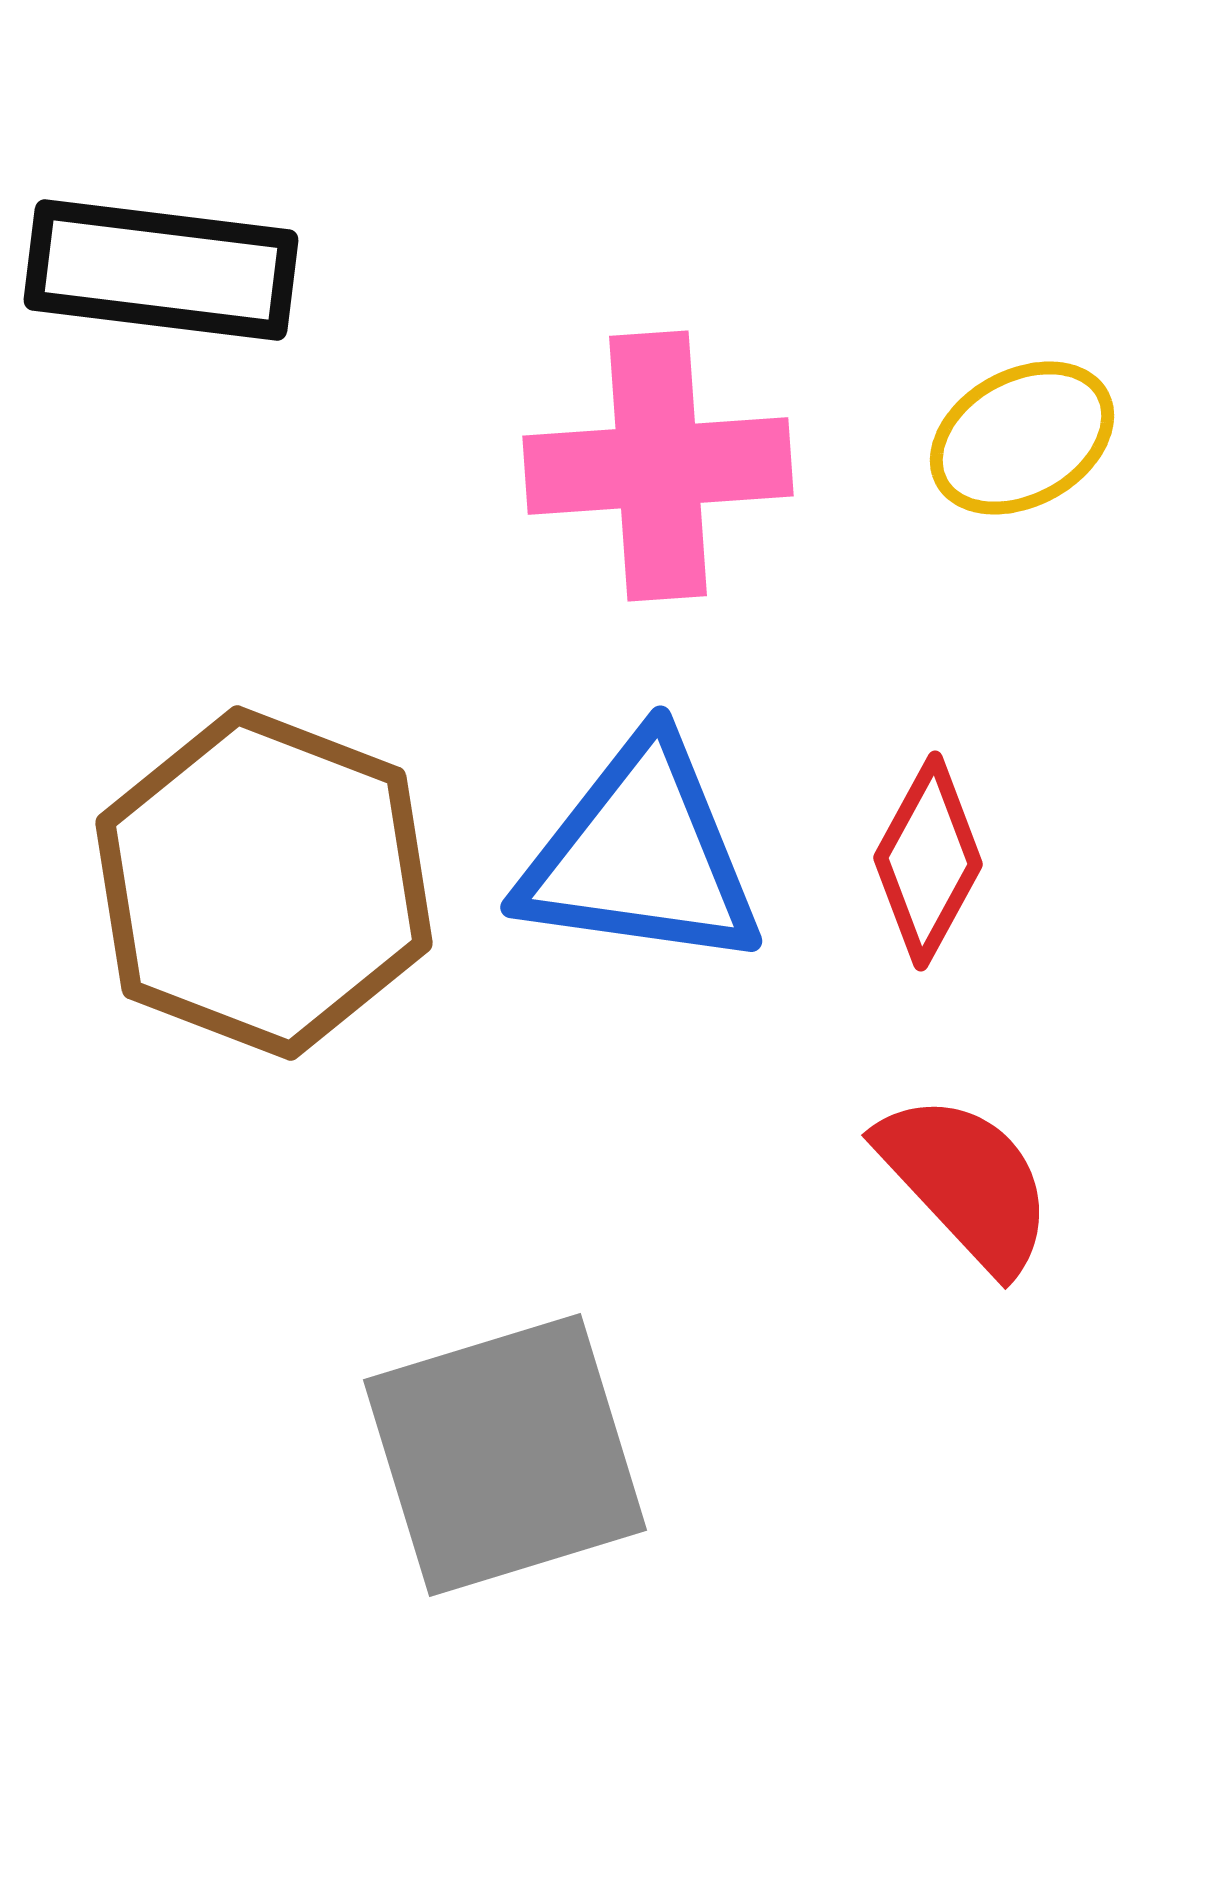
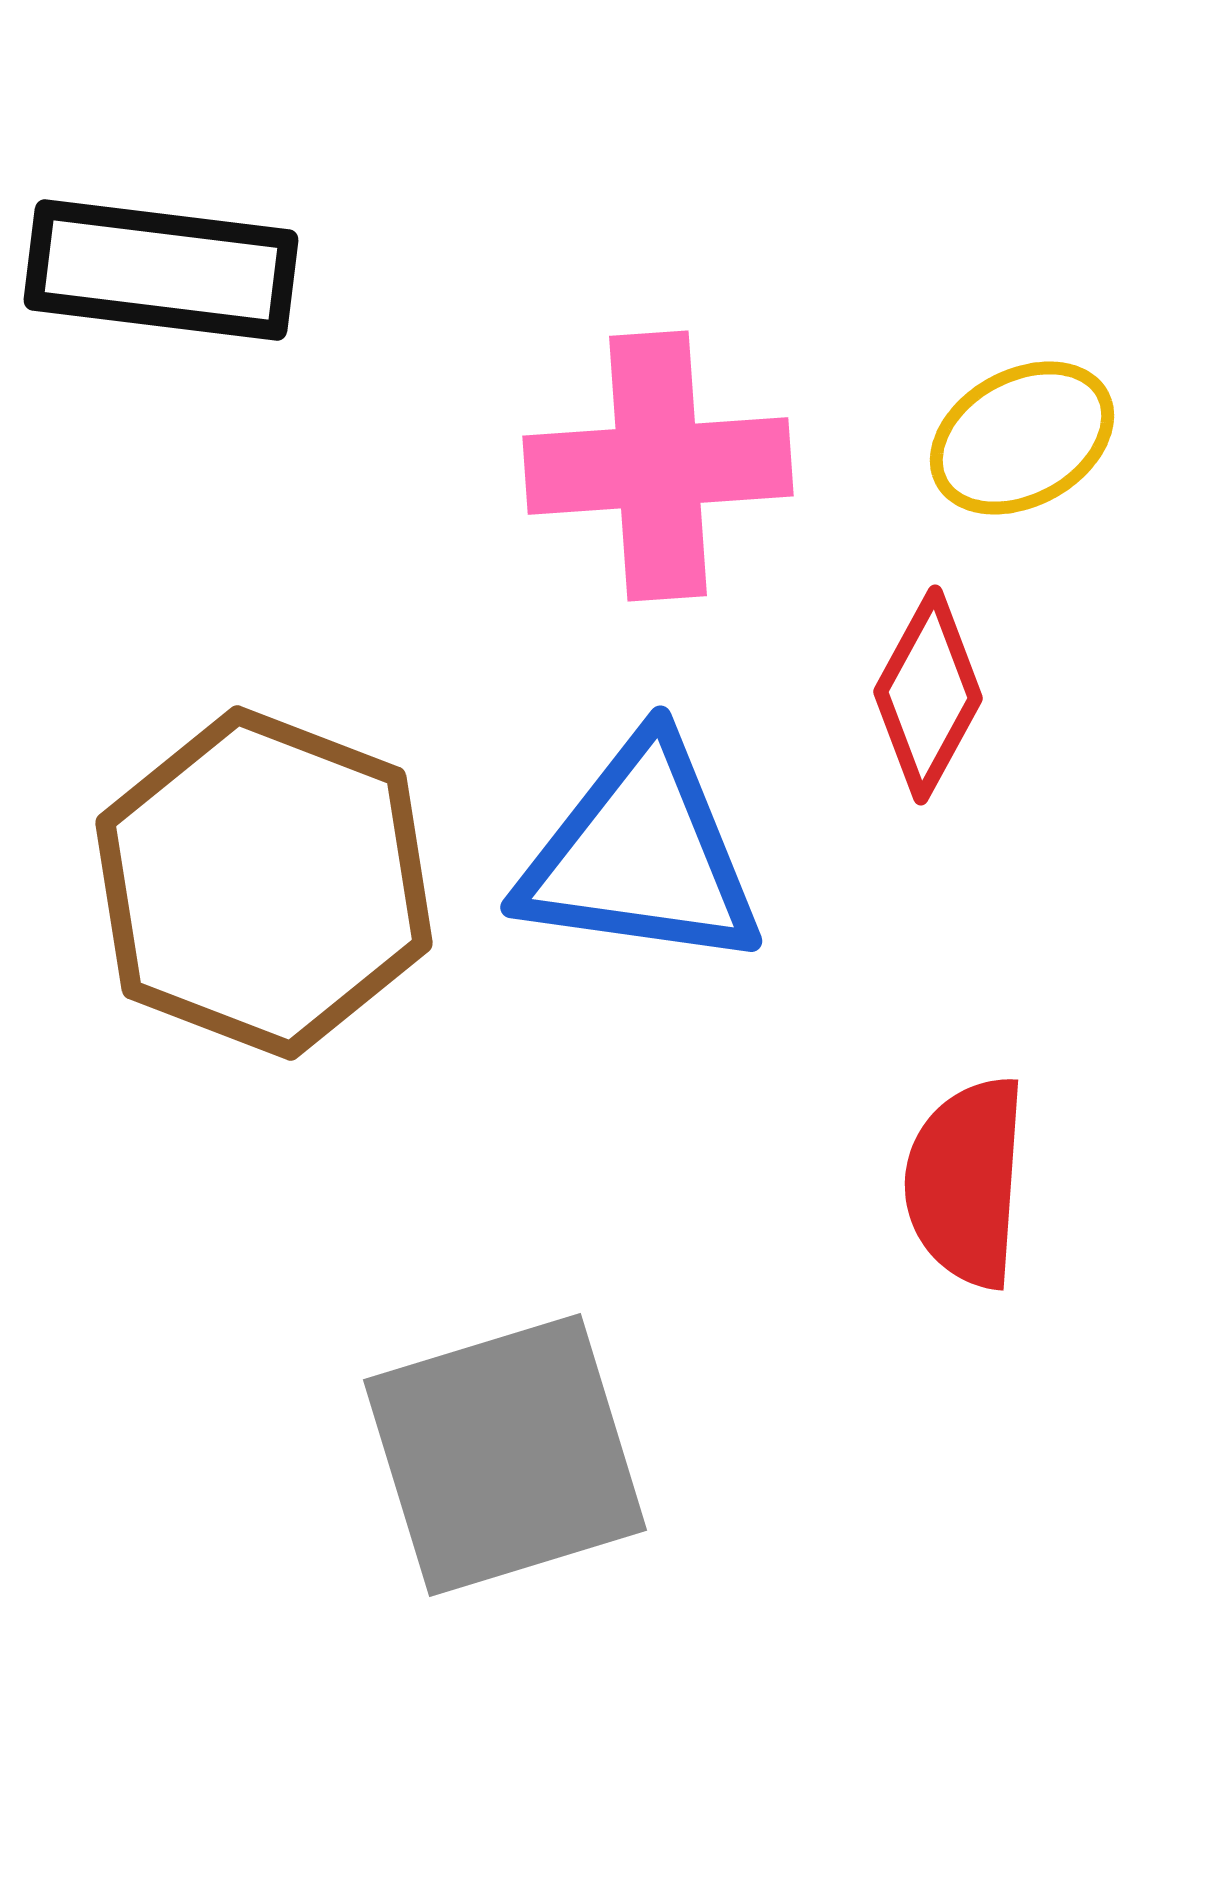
red diamond: moved 166 px up
red semicircle: rotated 133 degrees counterclockwise
